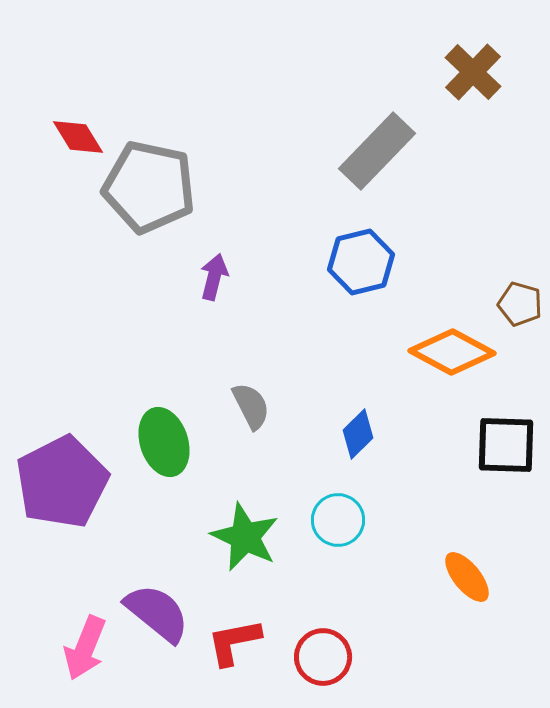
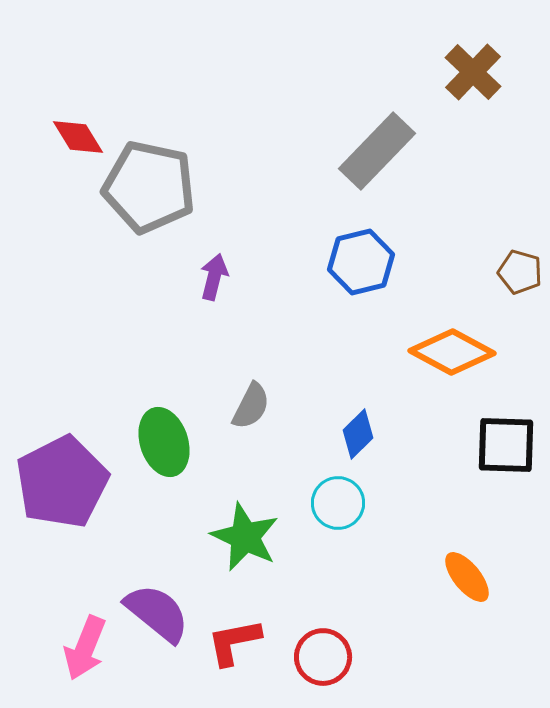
brown pentagon: moved 32 px up
gray semicircle: rotated 54 degrees clockwise
cyan circle: moved 17 px up
